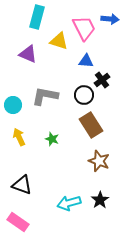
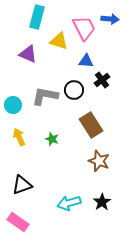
black circle: moved 10 px left, 5 px up
black triangle: rotated 40 degrees counterclockwise
black star: moved 2 px right, 2 px down
